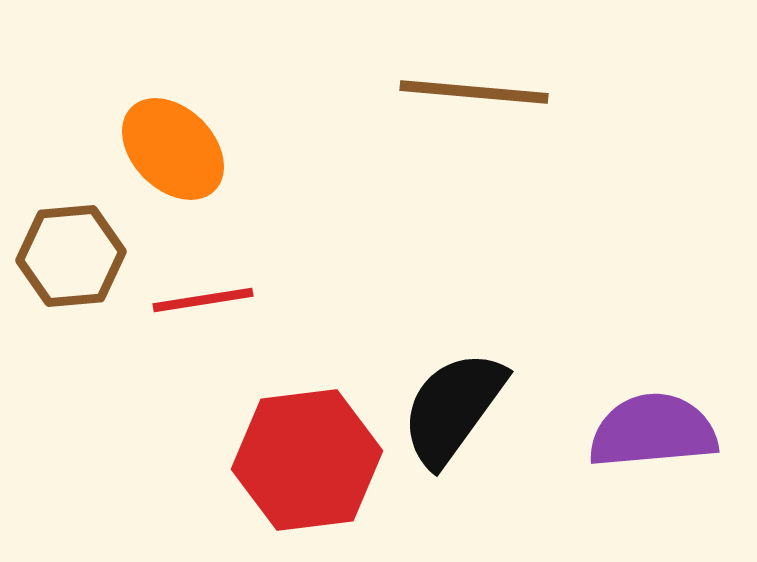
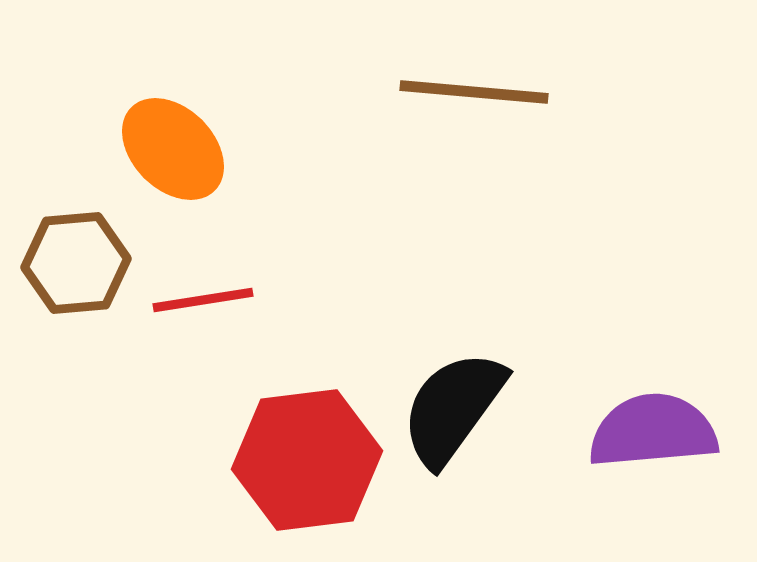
brown hexagon: moved 5 px right, 7 px down
